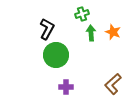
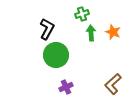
purple cross: rotated 24 degrees counterclockwise
